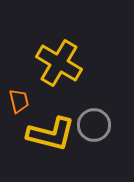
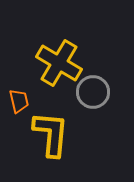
gray circle: moved 1 px left, 33 px up
yellow L-shape: rotated 99 degrees counterclockwise
